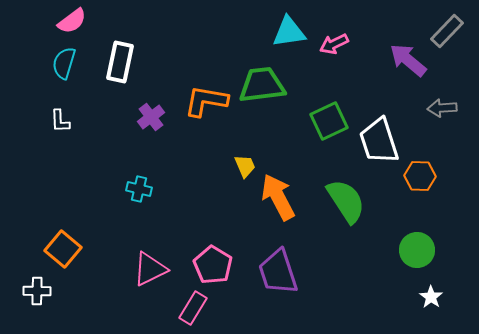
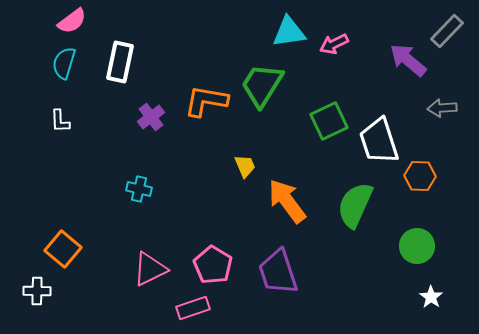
green trapezoid: rotated 51 degrees counterclockwise
orange arrow: moved 9 px right, 4 px down; rotated 9 degrees counterclockwise
green semicircle: moved 9 px right, 4 px down; rotated 123 degrees counterclockwise
green circle: moved 4 px up
pink rectangle: rotated 40 degrees clockwise
